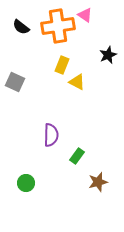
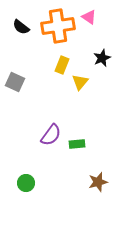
pink triangle: moved 4 px right, 2 px down
black star: moved 6 px left, 3 px down
yellow triangle: moved 3 px right; rotated 42 degrees clockwise
purple semicircle: rotated 35 degrees clockwise
green rectangle: moved 12 px up; rotated 49 degrees clockwise
